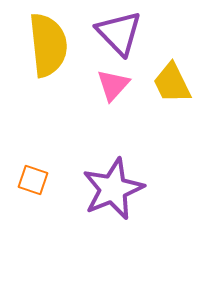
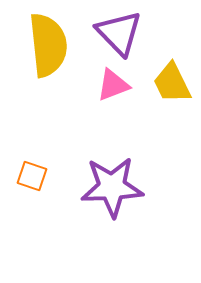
pink triangle: rotated 27 degrees clockwise
orange square: moved 1 px left, 4 px up
purple star: moved 1 px left, 2 px up; rotated 20 degrees clockwise
